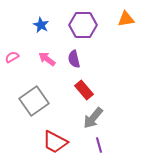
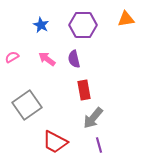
red rectangle: rotated 30 degrees clockwise
gray square: moved 7 px left, 4 px down
